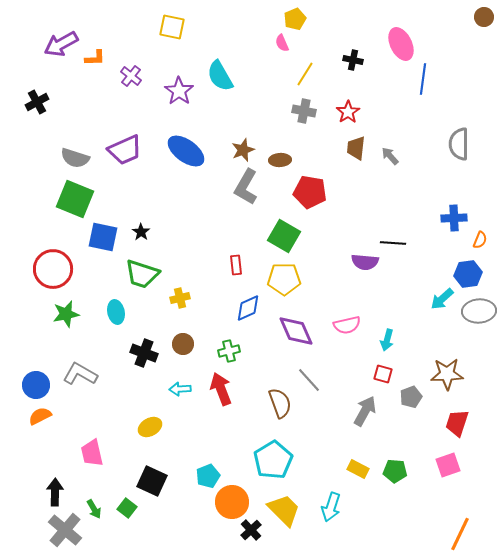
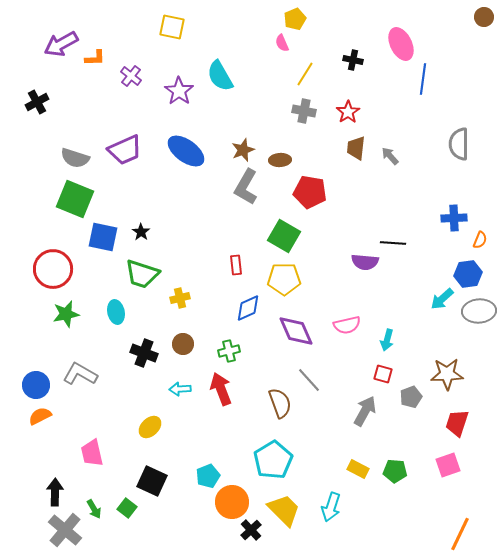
yellow ellipse at (150, 427): rotated 15 degrees counterclockwise
